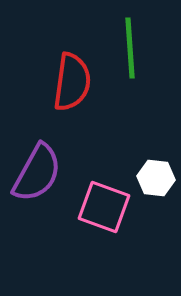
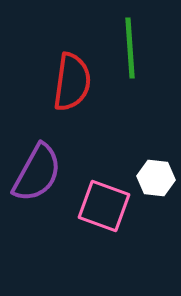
pink square: moved 1 px up
